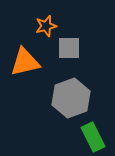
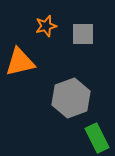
gray square: moved 14 px right, 14 px up
orange triangle: moved 5 px left
green rectangle: moved 4 px right, 1 px down
